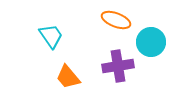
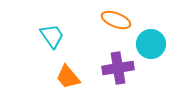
cyan trapezoid: moved 1 px right
cyan circle: moved 2 px down
purple cross: moved 2 px down
